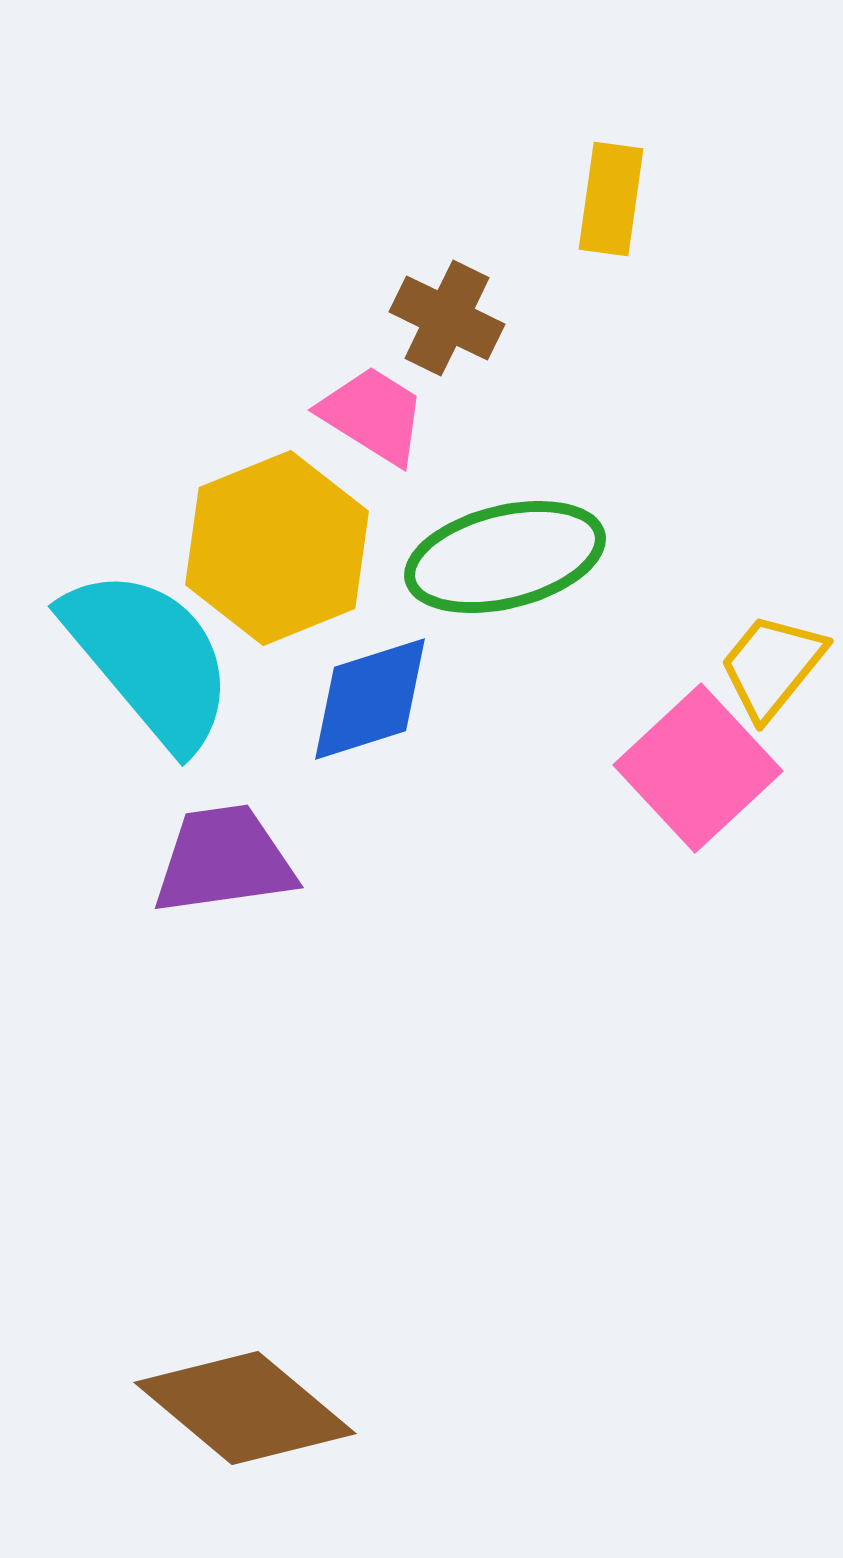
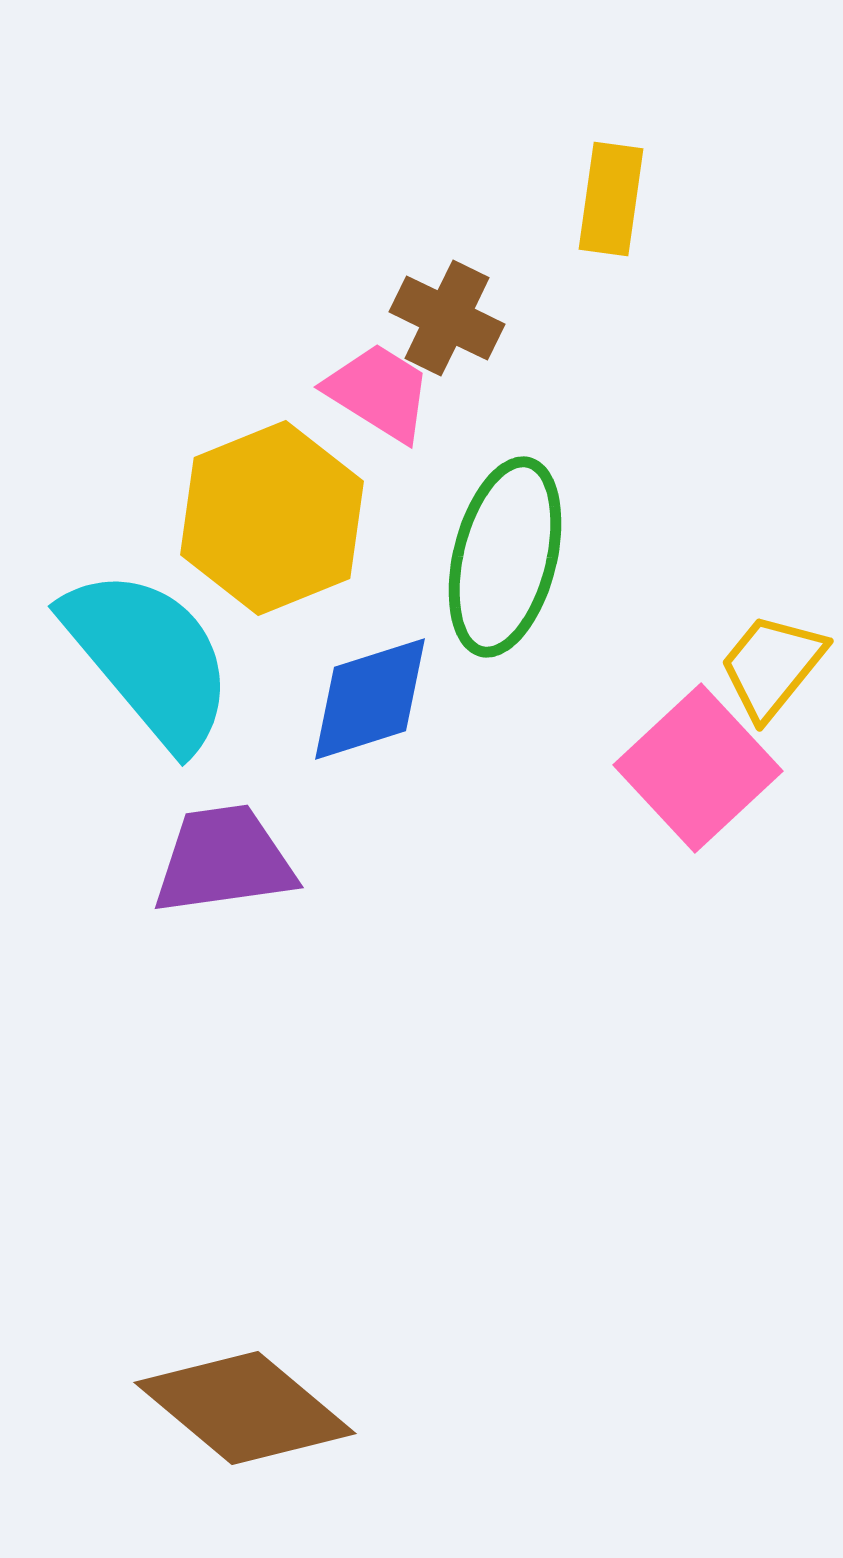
pink trapezoid: moved 6 px right, 23 px up
yellow hexagon: moved 5 px left, 30 px up
green ellipse: rotated 62 degrees counterclockwise
